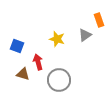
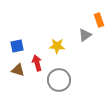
yellow star: moved 7 px down; rotated 14 degrees counterclockwise
blue square: rotated 32 degrees counterclockwise
red arrow: moved 1 px left, 1 px down
brown triangle: moved 5 px left, 4 px up
